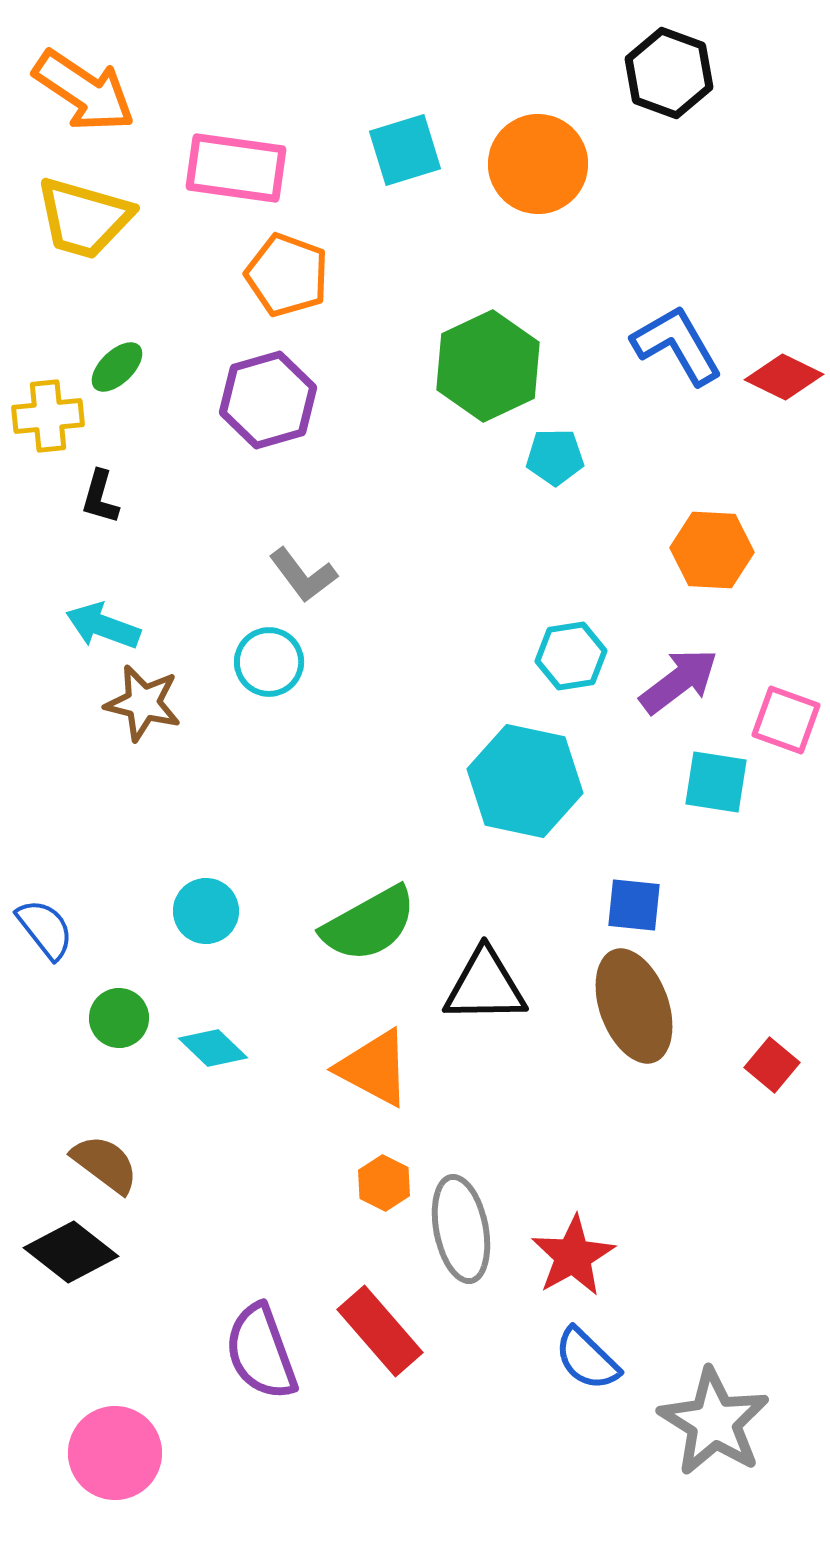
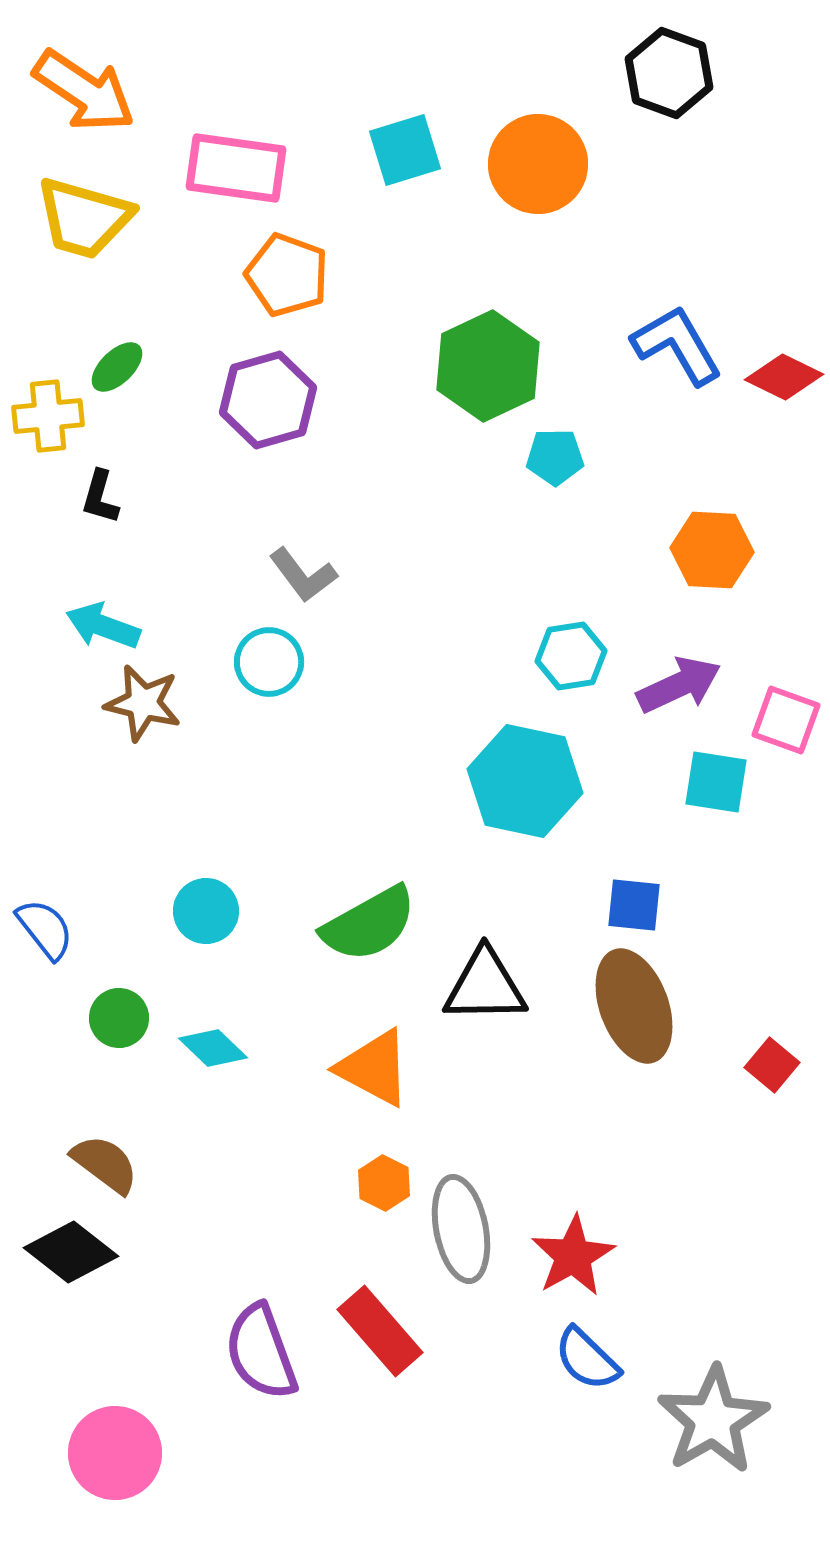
purple arrow at (679, 681): moved 4 px down; rotated 12 degrees clockwise
gray star at (714, 1422): moved 1 px left, 2 px up; rotated 10 degrees clockwise
